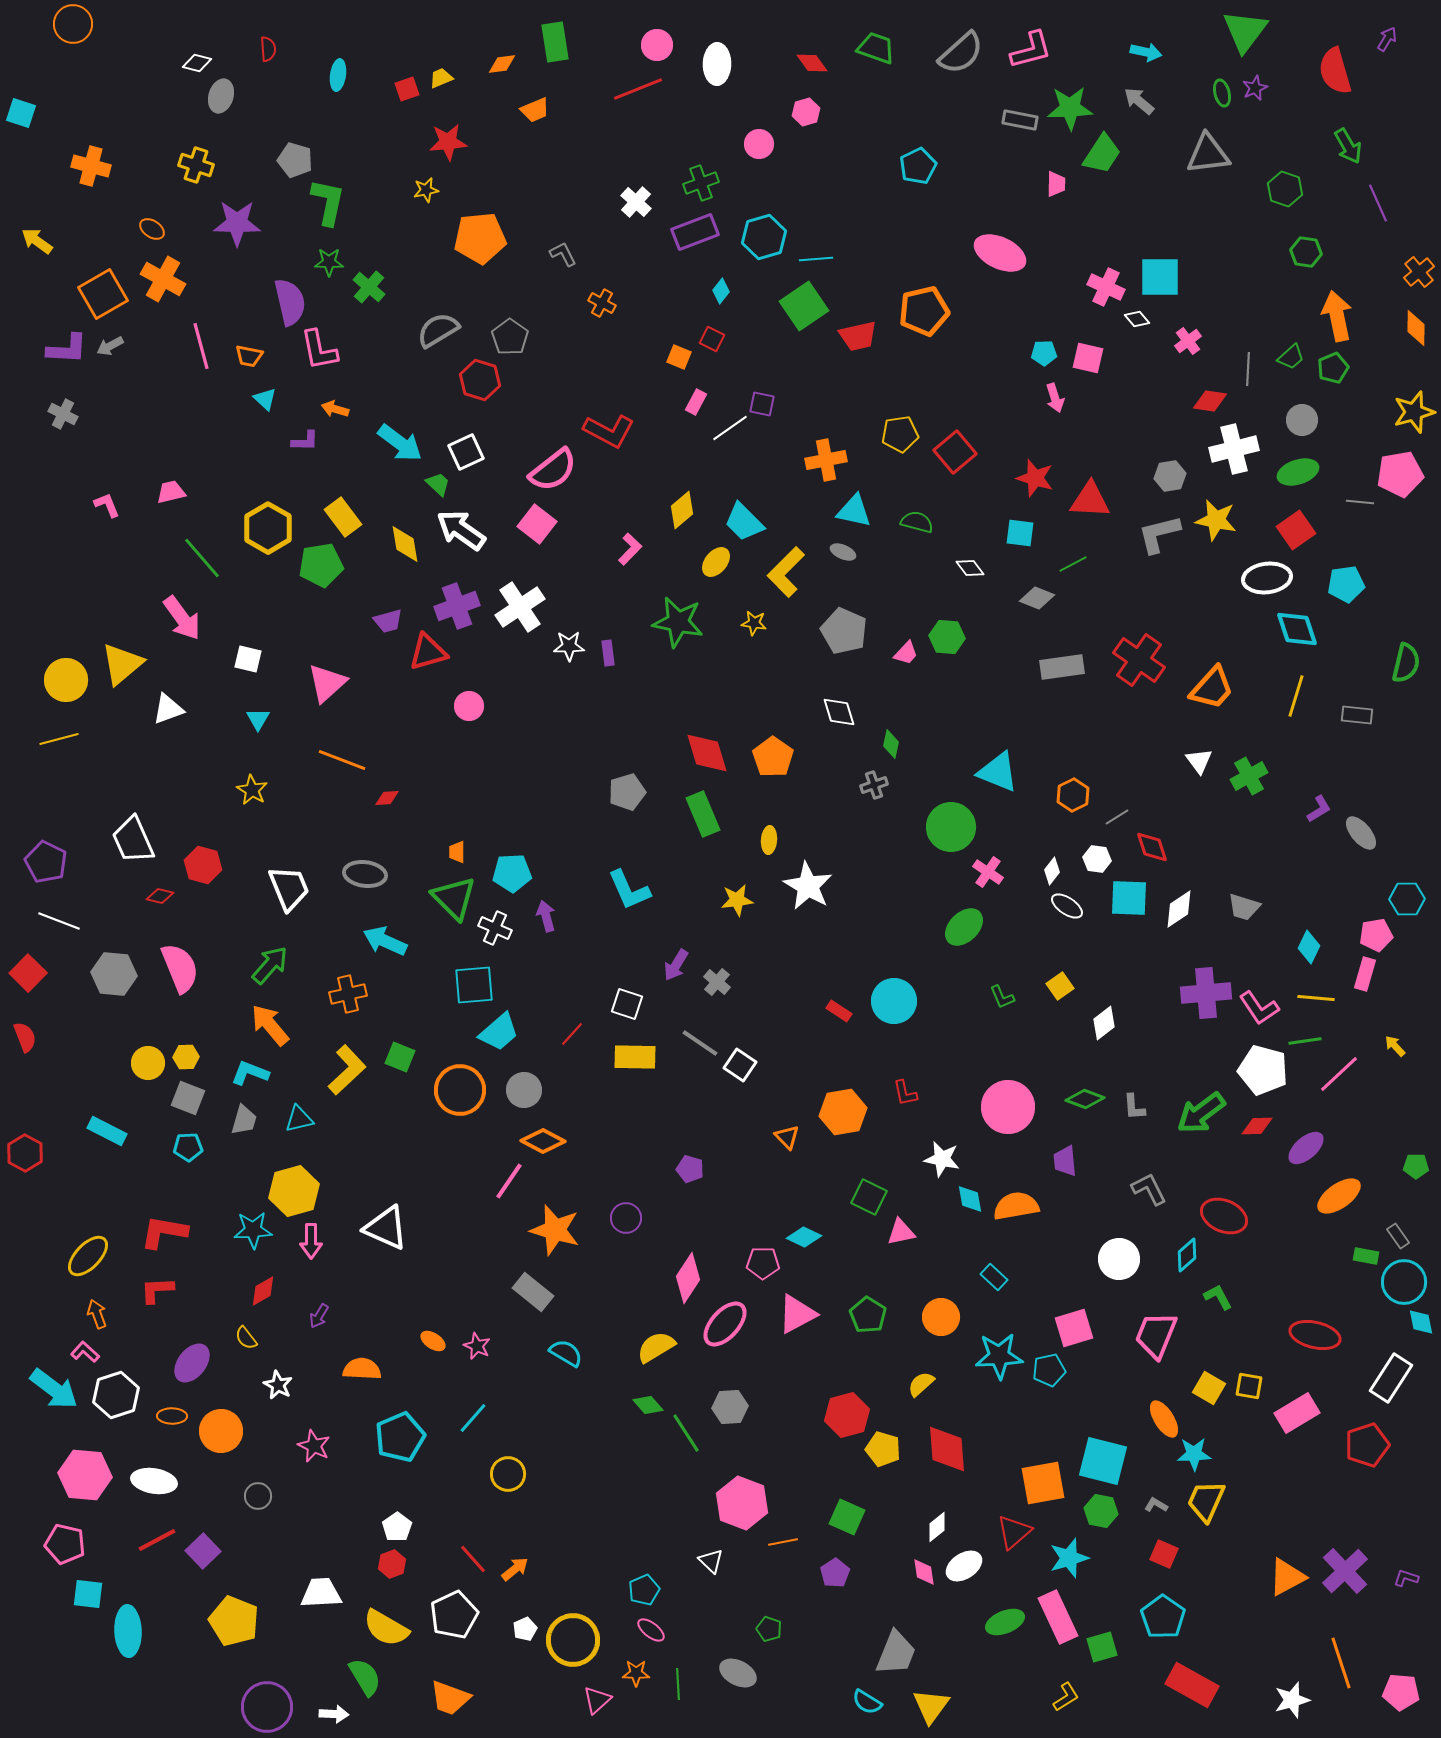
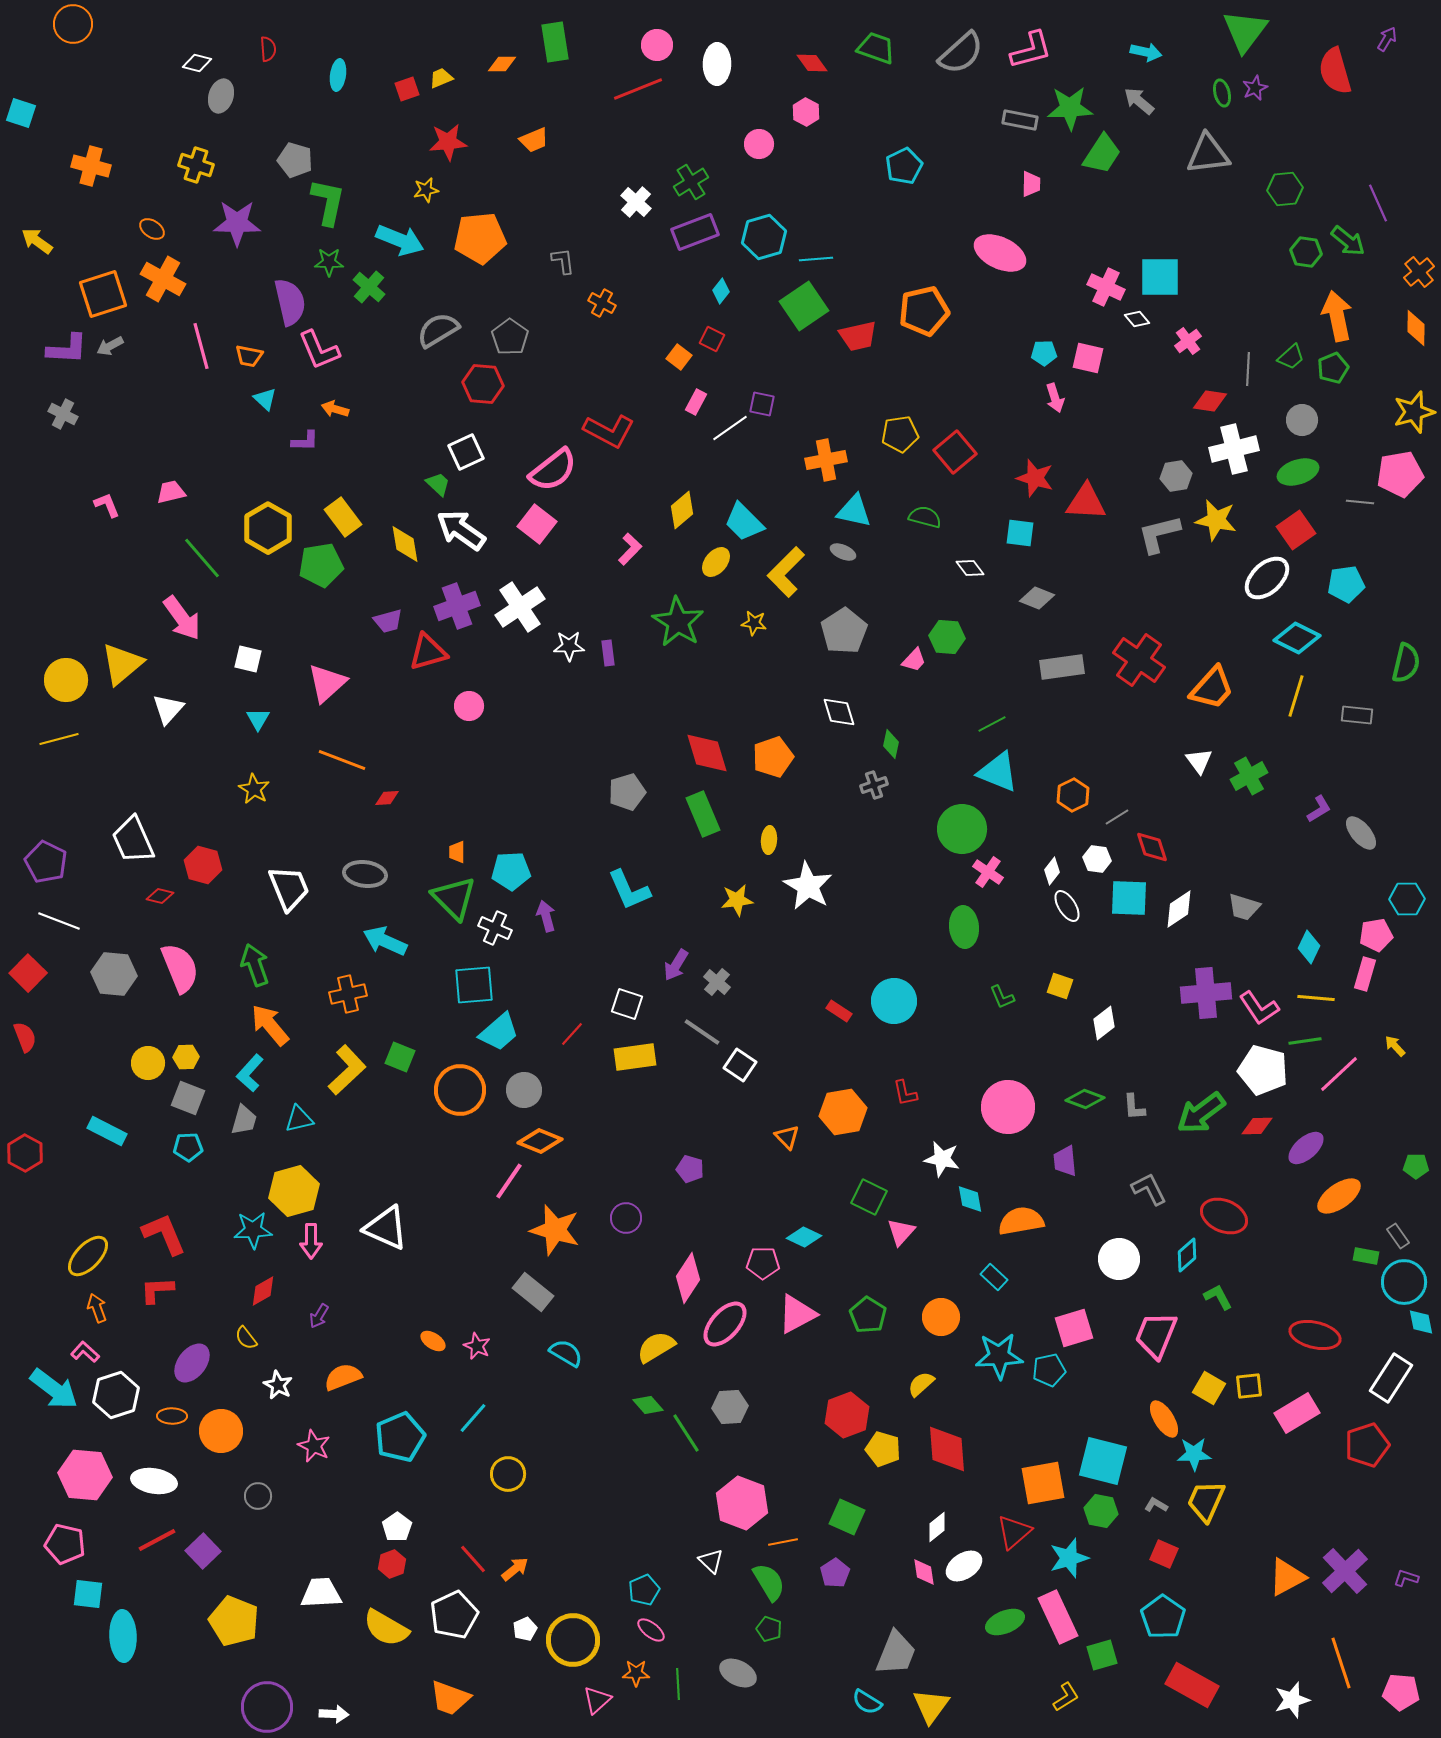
orange diamond at (502, 64): rotated 8 degrees clockwise
orange trapezoid at (535, 110): moved 1 px left, 30 px down
pink hexagon at (806, 112): rotated 16 degrees counterclockwise
green arrow at (1348, 146): moved 95 px down; rotated 21 degrees counterclockwise
cyan pentagon at (918, 166): moved 14 px left
green cross at (701, 183): moved 10 px left, 1 px up; rotated 12 degrees counterclockwise
pink trapezoid at (1056, 184): moved 25 px left
green hexagon at (1285, 189): rotated 24 degrees counterclockwise
gray L-shape at (563, 254): moved 7 px down; rotated 20 degrees clockwise
orange square at (103, 294): rotated 12 degrees clockwise
pink L-shape at (319, 350): rotated 12 degrees counterclockwise
orange square at (679, 357): rotated 15 degrees clockwise
red hexagon at (480, 380): moved 3 px right, 4 px down; rotated 12 degrees counterclockwise
cyan arrow at (400, 443): moved 203 px up; rotated 15 degrees counterclockwise
gray hexagon at (1170, 476): moved 6 px right
red triangle at (1090, 500): moved 4 px left, 2 px down
green semicircle at (917, 522): moved 8 px right, 5 px up
green line at (1073, 564): moved 81 px left, 160 px down
white ellipse at (1267, 578): rotated 36 degrees counterclockwise
green star at (678, 622): rotated 21 degrees clockwise
cyan diamond at (1297, 629): moved 9 px down; rotated 45 degrees counterclockwise
gray pentagon at (844, 631): rotated 15 degrees clockwise
pink trapezoid at (906, 653): moved 8 px right, 7 px down
white triangle at (168, 709): rotated 28 degrees counterclockwise
orange pentagon at (773, 757): rotated 18 degrees clockwise
yellow star at (252, 790): moved 2 px right, 1 px up
green circle at (951, 827): moved 11 px right, 2 px down
cyan pentagon at (512, 873): moved 1 px left, 2 px up
white ellipse at (1067, 906): rotated 24 degrees clockwise
green ellipse at (964, 927): rotated 51 degrees counterclockwise
green arrow at (270, 965): moved 15 px left; rotated 60 degrees counterclockwise
yellow square at (1060, 986): rotated 36 degrees counterclockwise
gray line at (700, 1043): moved 2 px right, 11 px up
yellow rectangle at (635, 1057): rotated 9 degrees counterclockwise
cyan L-shape at (250, 1073): rotated 69 degrees counterclockwise
orange diamond at (543, 1141): moved 3 px left; rotated 6 degrees counterclockwise
orange semicircle at (1016, 1206): moved 5 px right, 15 px down
red L-shape at (164, 1232): moved 2 px down; rotated 57 degrees clockwise
pink triangle at (901, 1232): rotated 36 degrees counterclockwise
orange arrow at (97, 1314): moved 6 px up
orange semicircle at (362, 1369): moved 19 px left, 8 px down; rotated 24 degrees counterclockwise
yellow square at (1249, 1386): rotated 16 degrees counterclockwise
red hexagon at (847, 1415): rotated 6 degrees counterclockwise
cyan ellipse at (128, 1631): moved 5 px left, 5 px down
green square at (1102, 1647): moved 8 px down
green semicircle at (365, 1677): moved 404 px right, 95 px up
